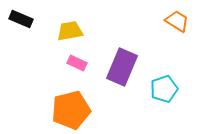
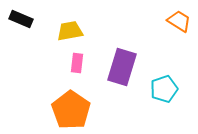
orange trapezoid: moved 2 px right
pink rectangle: rotated 72 degrees clockwise
purple rectangle: rotated 6 degrees counterclockwise
orange pentagon: rotated 24 degrees counterclockwise
